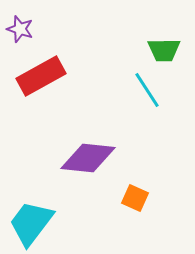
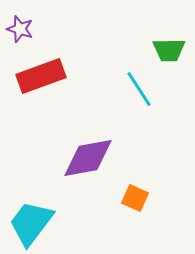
green trapezoid: moved 5 px right
red rectangle: rotated 9 degrees clockwise
cyan line: moved 8 px left, 1 px up
purple diamond: rotated 16 degrees counterclockwise
